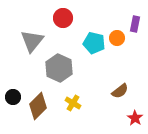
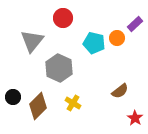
purple rectangle: rotated 35 degrees clockwise
